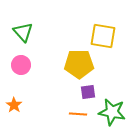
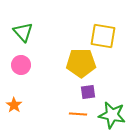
yellow pentagon: moved 2 px right, 1 px up
green star: moved 3 px down
